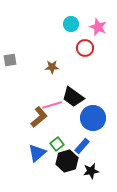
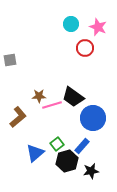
brown star: moved 13 px left, 29 px down
brown L-shape: moved 21 px left
blue triangle: moved 2 px left
